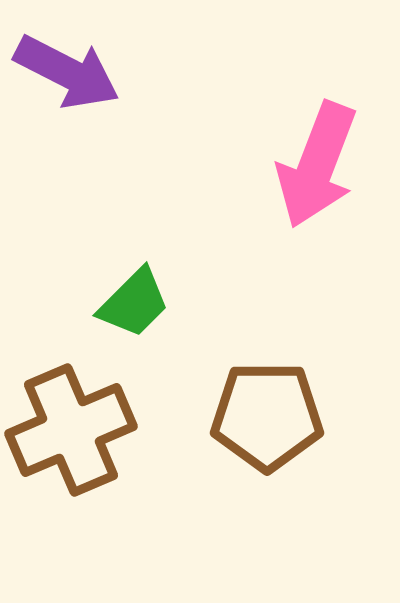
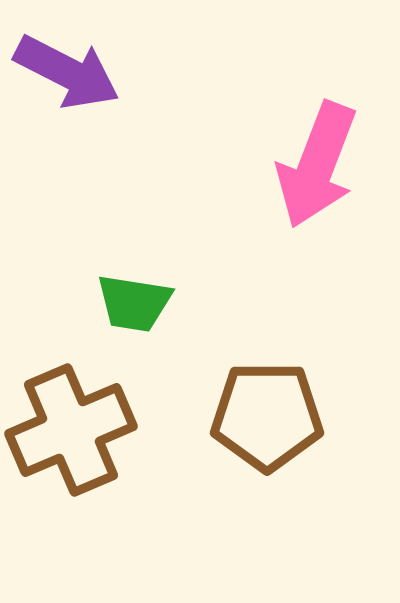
green trapezoid: rotated 54 degrees clockwise
